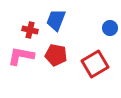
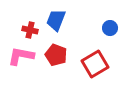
red pentagon: rotated 10 degrees clockwise
